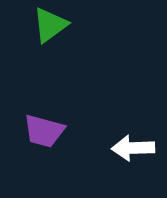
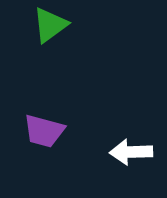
white arrow: moved 2 px left, 4 px down
